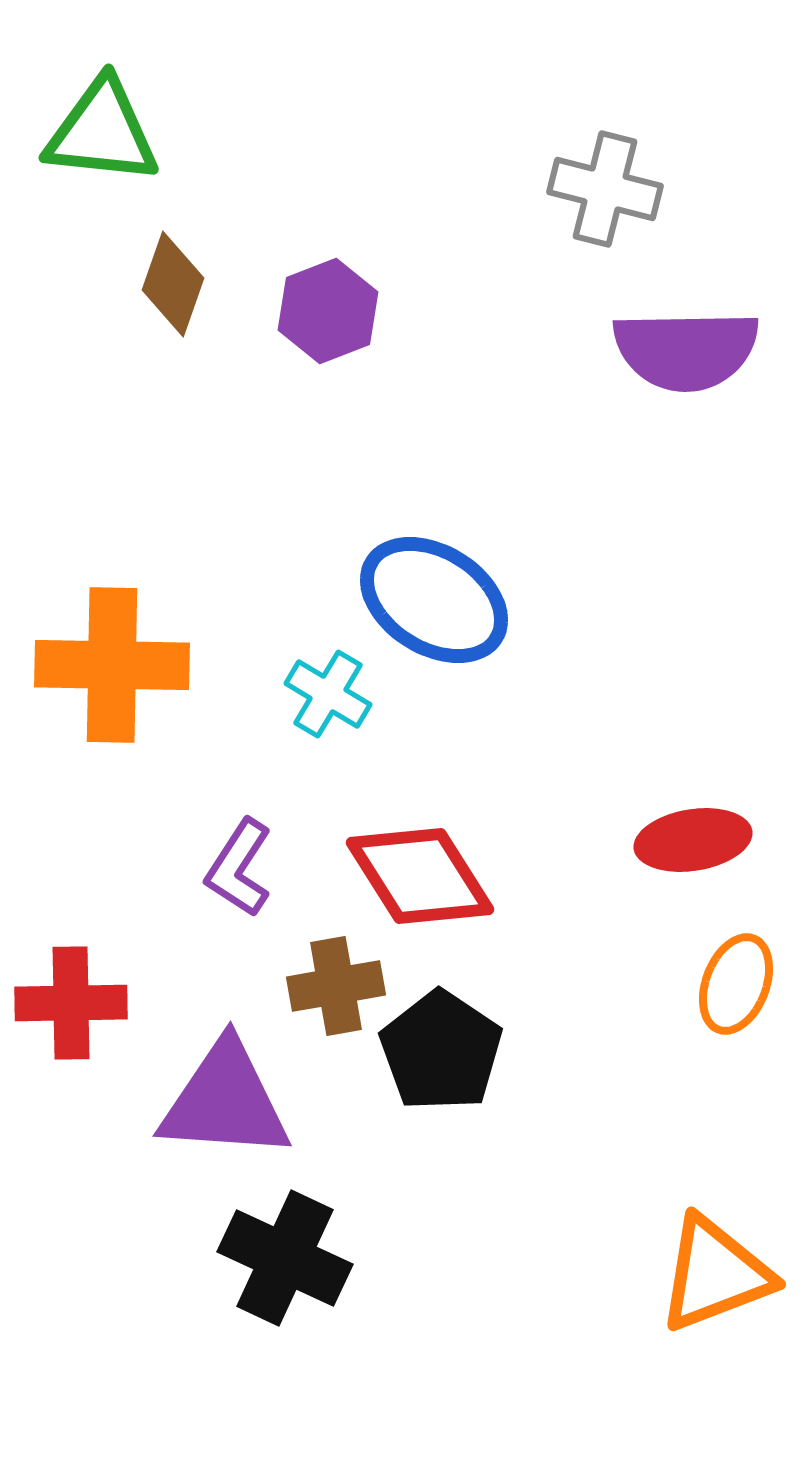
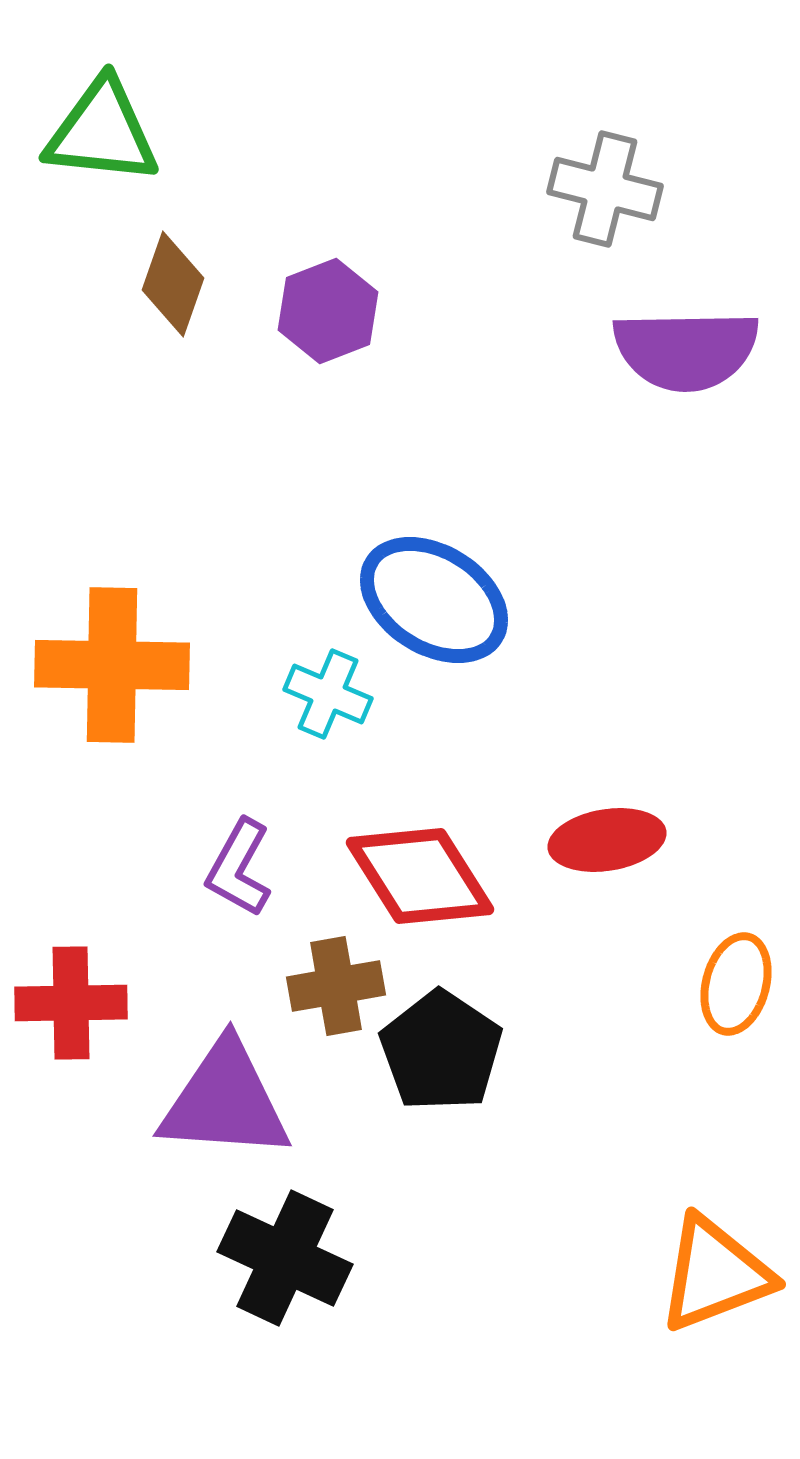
cyan cross: rotated 8 degrees counterclockwise
red ellipse: moved 86 px left
purple L-shape: rotated 4 degrees counterclockwise
orange ellipse: rotated 6 degrees counterclockwise
